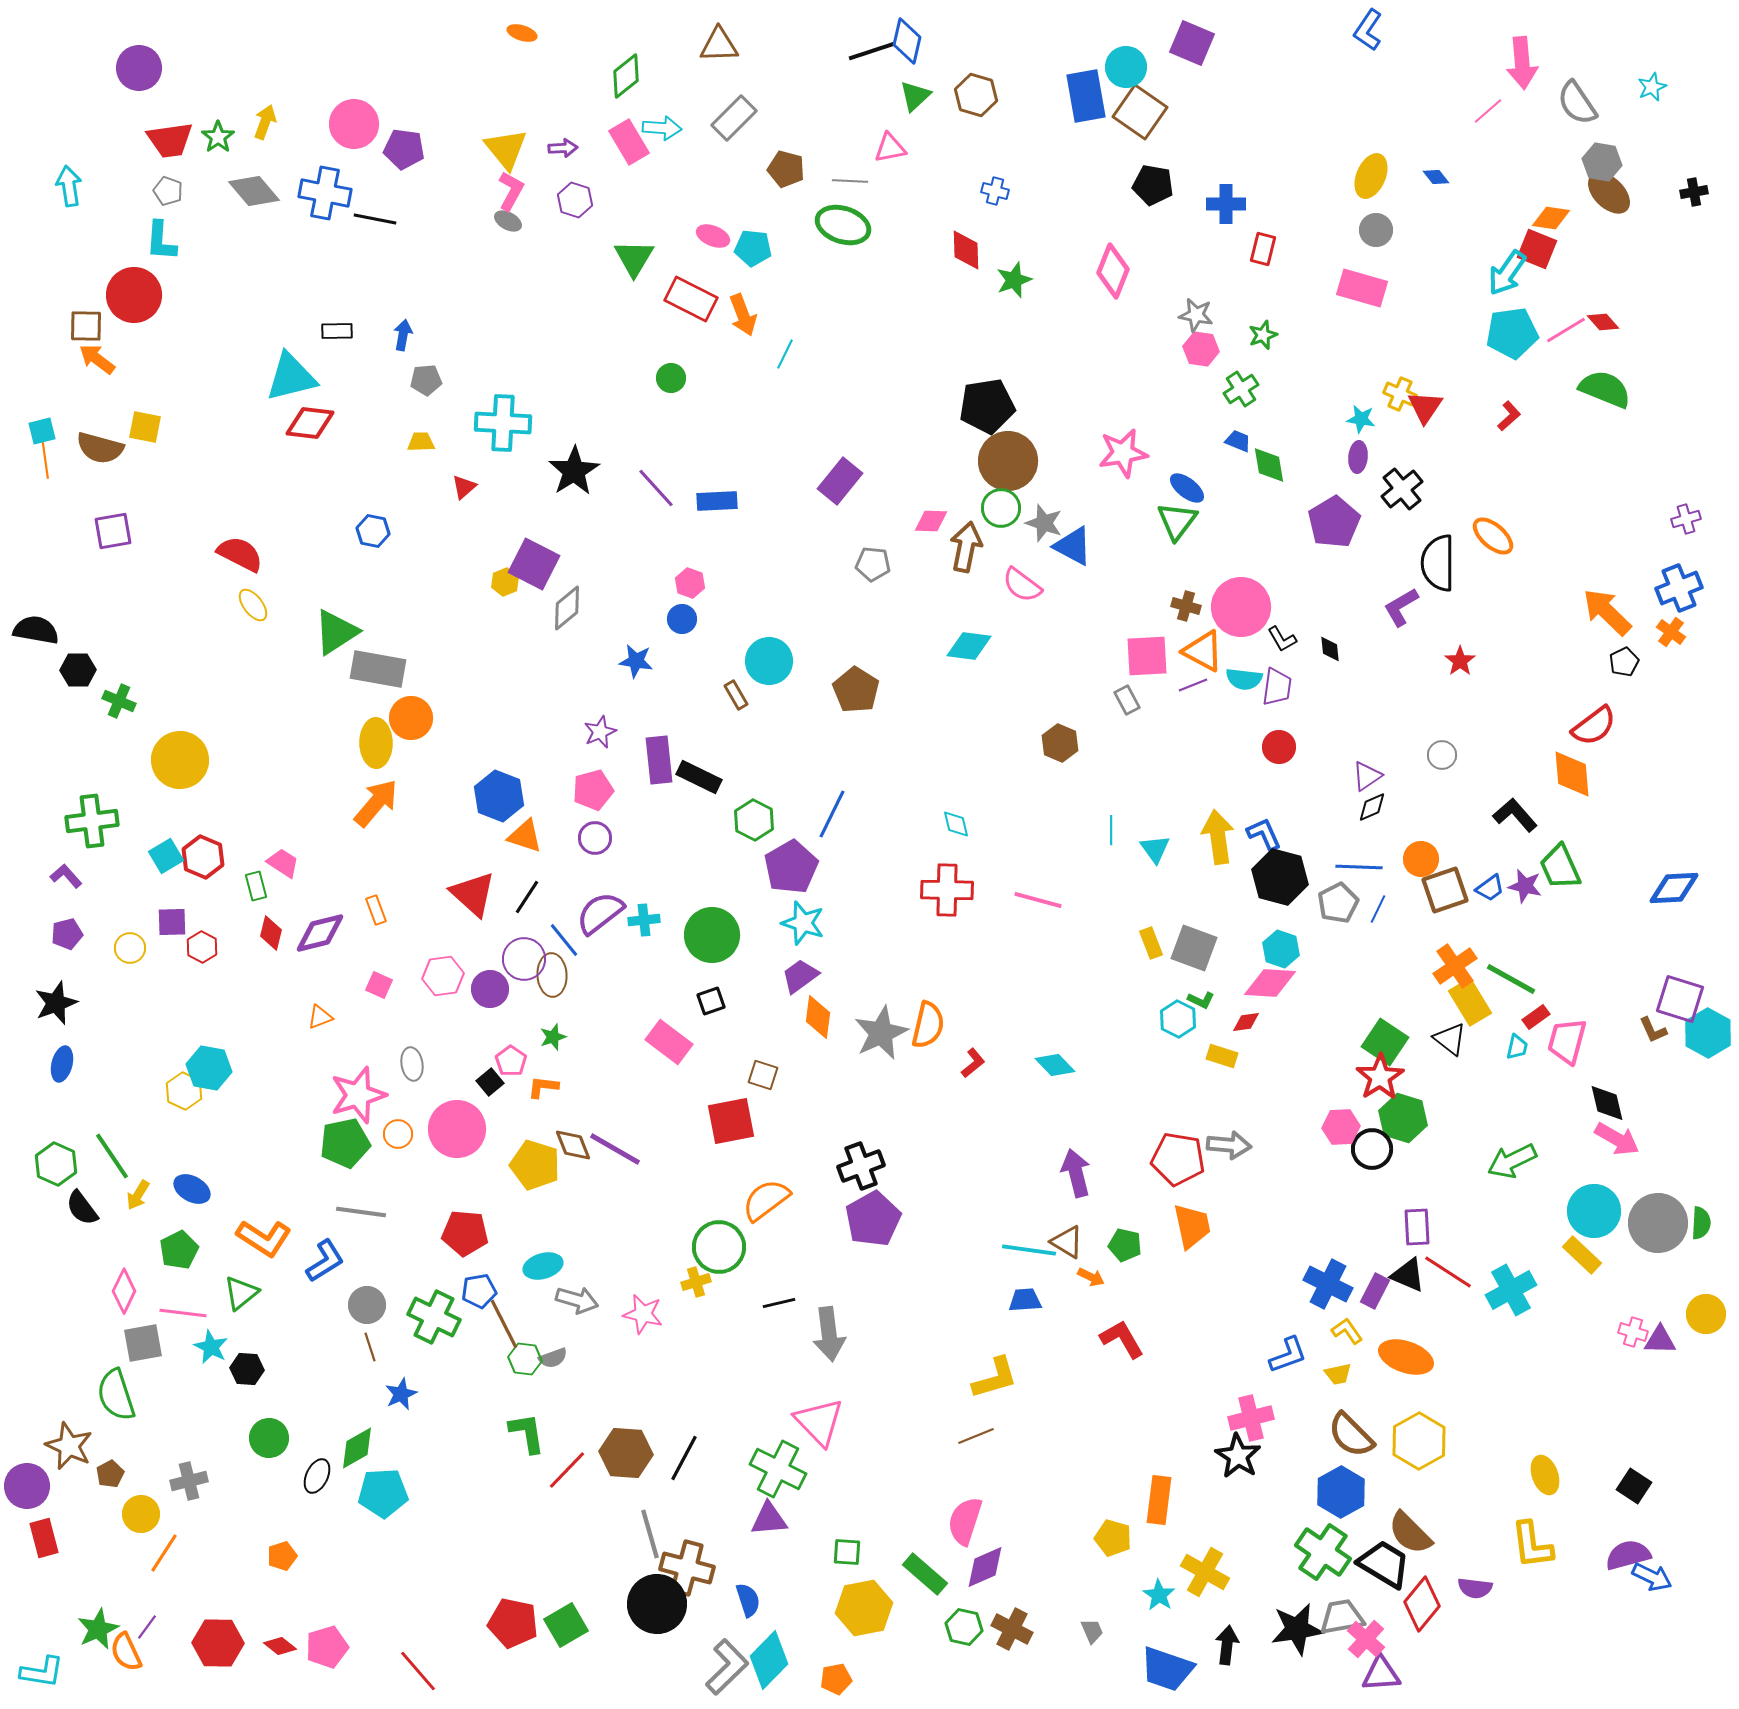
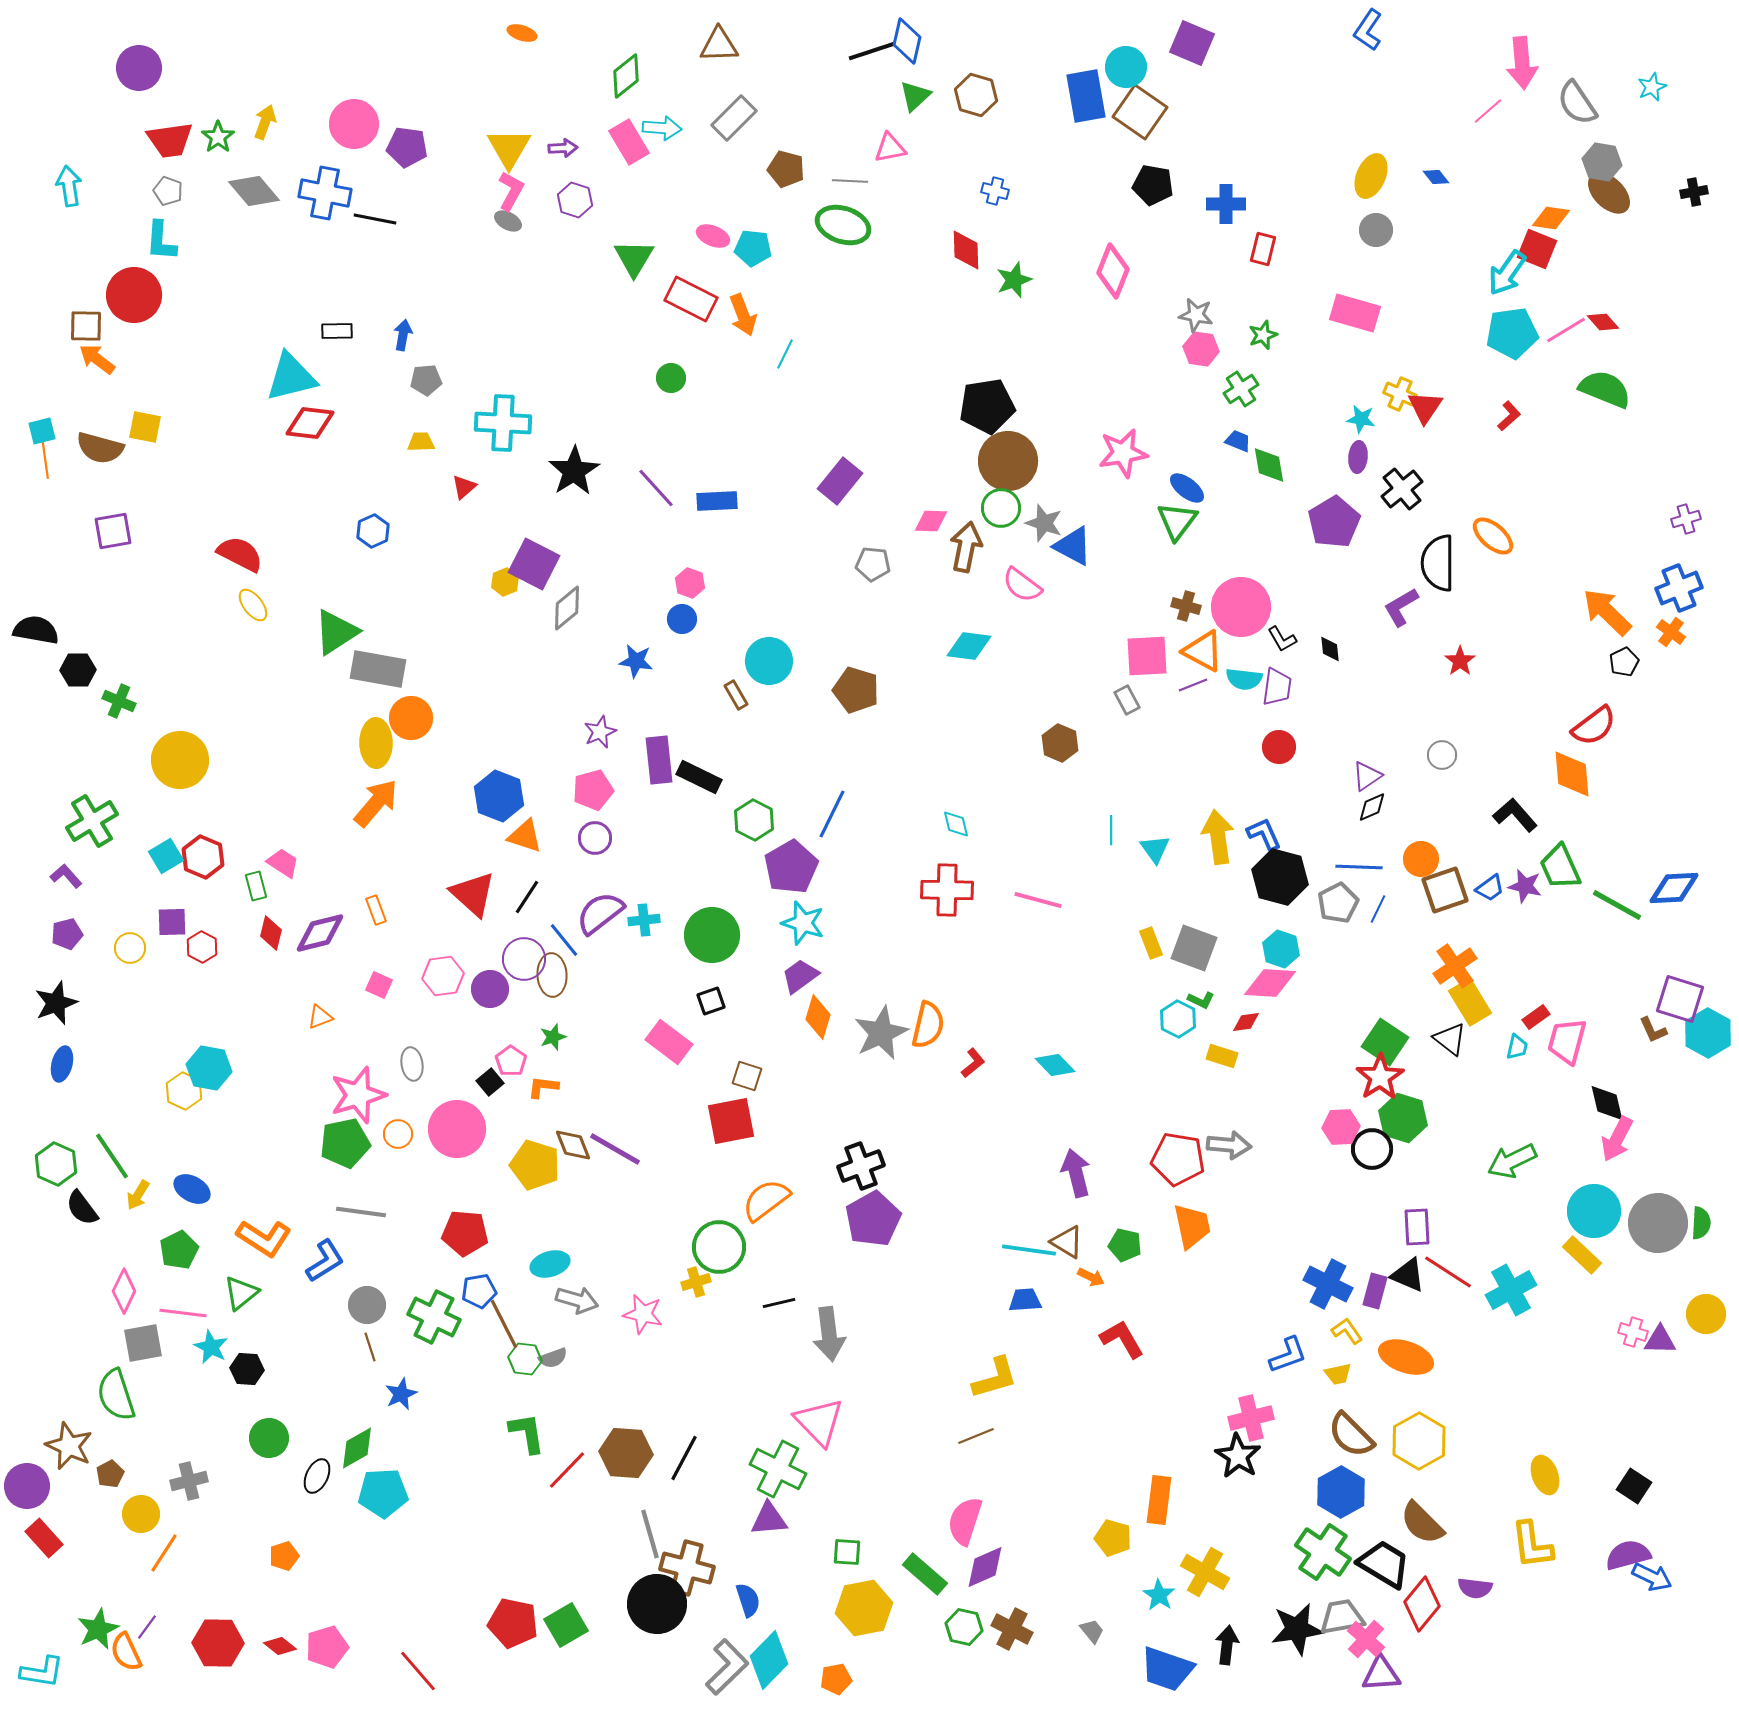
purple pentagon at (404, 149): moved 3 px right, 2 px up
yellow triangle at (506, 149): moved 3 px right, 1 px up; rotated 9 degrees clockwise
pink rectangle at (1362, 288): moved 7 px left, 25 px down
blue hexagon at (373, 531): rotated 24 degrees clockwise
brown pentagon at (856, 690): rotated 15 degrees counterclockwise
green cross at (92, 821): rotated 24 degrees counterclockwise
green line at (1511, 979): moved 106 px right, 74 px up
orange diamond at (818, 1017): rotated 9 degrees clockwise
brown square at (763, 1075): moved 16 px left, 1 px down
pink arrow at (1617, 1139): rotated 87 degrees clockwise
cyan ellipse at (543, 1266): moved 7 px right, 2 px up
purple rectangle at (1375, 1291): rotated 12 degrees counterclockwise
brown semicircle at (1410, 1533): moved 12 px right, 10 px up
red rectangle at (44, 1538): rotated 27 degrees counterclockwise
orange pentagon at (282, 1556): moved 2 px right
gray trapezoid at (1092, 1631): rotated 16 degrees counterclockwise
